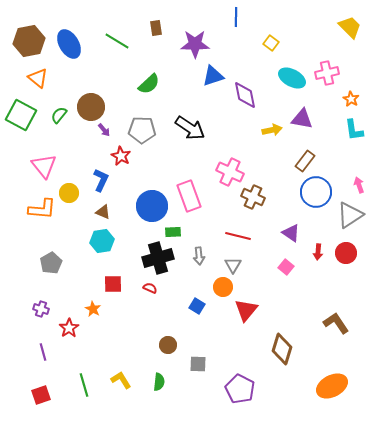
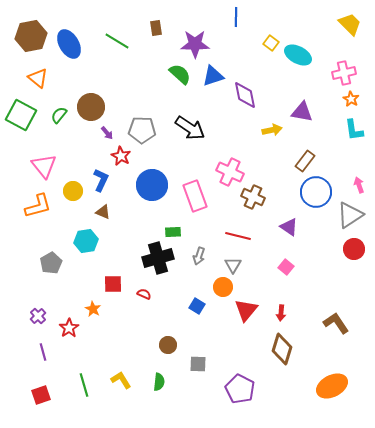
yellow trapezoid at (350, 27): moved 3 px up
brown hexagon at (29, 41): moved 2 px right, 5 px up
pink cross at (327, 73): moved 17 px right
cyan ellipse at (292, 78): moved 6 px right, 23 px up
green semicircle at (149, 84): moved 31 px right, 10 px up; rotated 95 degrees counterclockwise
purple triangle at (302, 119): moved 7 px up
purple arrow at (104, 130): moved 3 px right, 3 px down
yellow circle at (69, 193): moved 4 px right, 2 px up
pink rectangle at (189, 196): moved 6 px right
blue circle at (152, 206): moved 21 px up
orange L-shape at (42, 209): moved 4 px left, 3 px up; rotated 20 degrees counterclockwise
purple triangle at (291, 233): moved 2 px left, 6 px up
cyan hexagon at (102, 241): moved 16 px left
red arrow at (318, 252): moved 37 px left, 61 px down
red circle at (346, 253): moved 8 px right, 4 px up
gray arrow at (199, 256): rotated 24 degrees clockwise
red semicircle at (150, 288): moved 6 px left, 6 px down
purple cross at (41, 309): moved 3 px left, 7 px down; rotated 28 degrees clockwise
